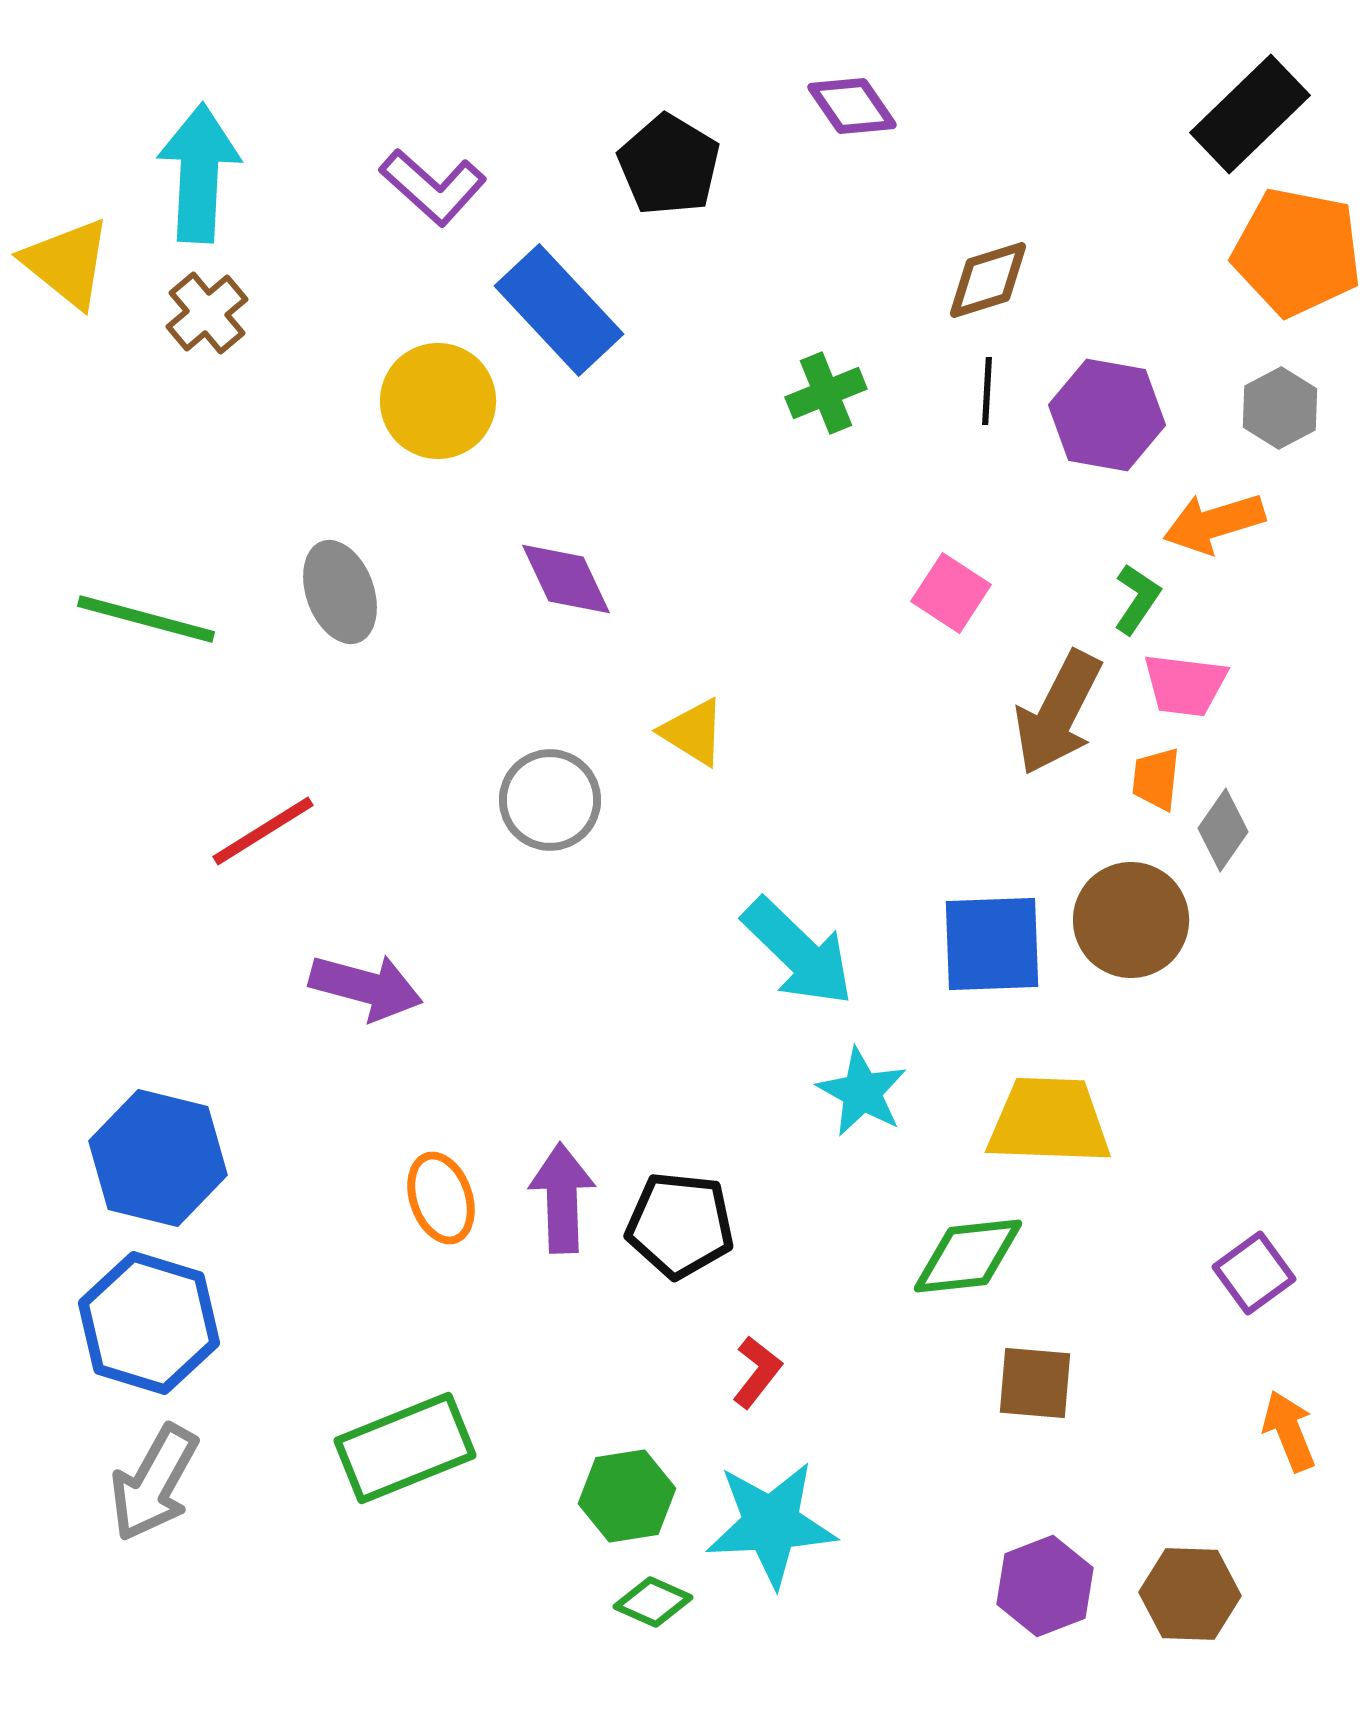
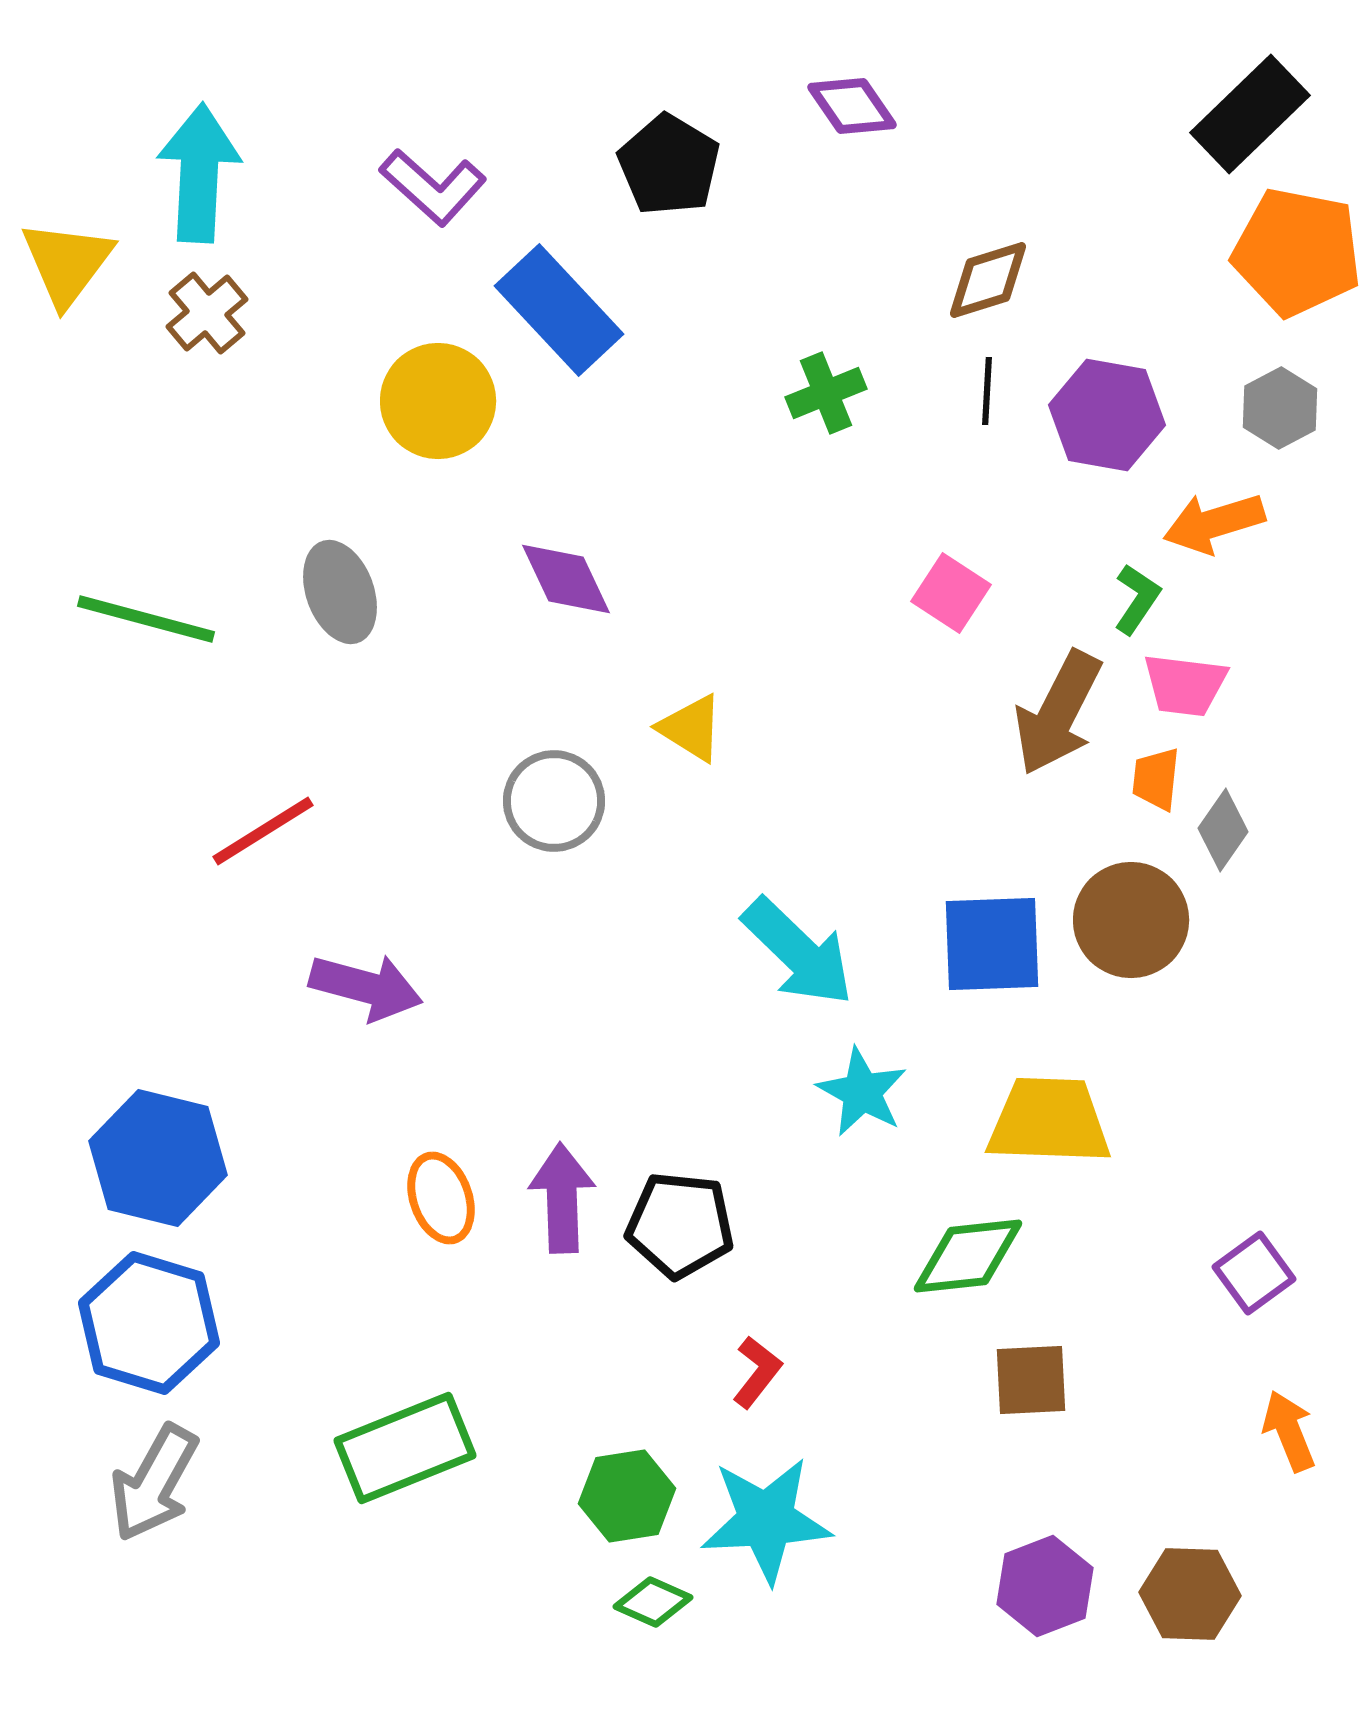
yellow triangle at (67, 263): rotated 28 degrees clockwise
yellow triangle at (693, 732): moved 2 px left, 4 px up
gray circle at (550, 800): moved 4 px right, 1 px down
brown square at (1035, 1383): moved 4 px left, 3 px up; rotated 8 degrees counterclockwise
cyan star at (771, 1524): moved 5 px left, 4 px up
